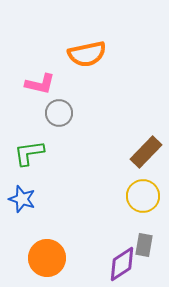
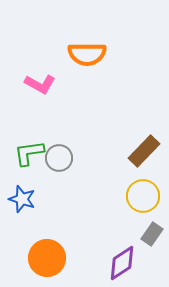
orange semicircle: rotated 12 degrees clockwise
pink L-shape: rotated 16 degrees clockwise
gray circle: moved 45 px down
brown rectangle: moved 2 px left, 1 px up
gray rectangle: moved 8 px right, 11 px up; rotated 25 degrees clockwise
purple diamond: moved 1 px up
